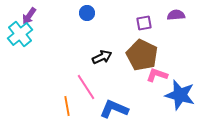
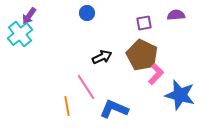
pink L-shape: moved 1 px left, 1 px up; rotated 115 degrees clockwise
